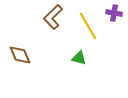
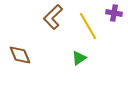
green triangle: rotated 49 degrees counterclockwise
